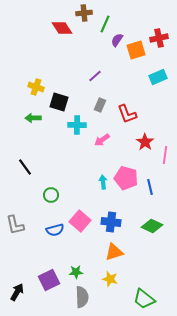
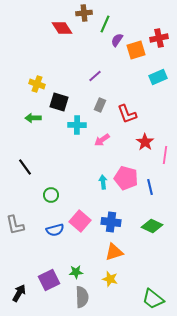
yellow cross: moved 1 px right, 3 px up
black arrow: moved 2 px right, 1 px down
green trapezoid: moved 9 px right
